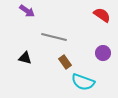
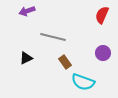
purple arrow: rotated 126 degrees clockwise
red semicircle: rotated 102 degrees counterclockwise
gray line: moved 1 px left
black triangle: moved 1 px right; rotated 40 degrees counterclockwise
